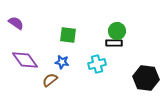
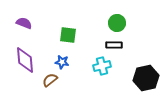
purple semicircle: moved 8 px right; rotated 14 degrees counterclockwise
green circle: moved 8 px up
black rectangle: moved 2 px down
purple diamond: rotated 32 degrees clockwise
cyan cross: moved 5 px right, 2 px down
black hexagon: rotated 20 degrees counterclockwise
